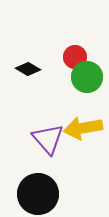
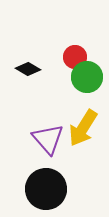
yellow arrow: rotated 48 degrees counterclockwise
black circle: moved 8 px right, 5 px up
